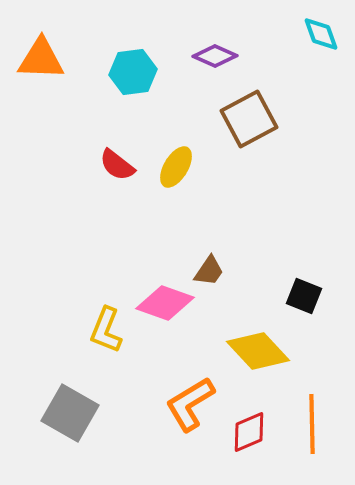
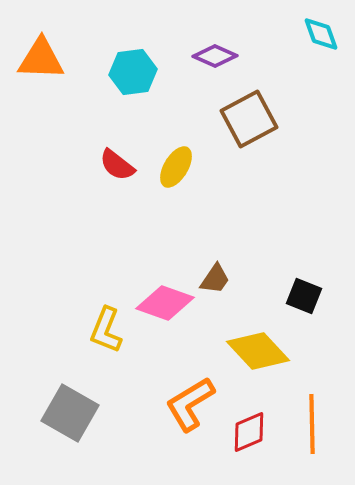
brown trapezoid: moved 6 px right, 8 px down
